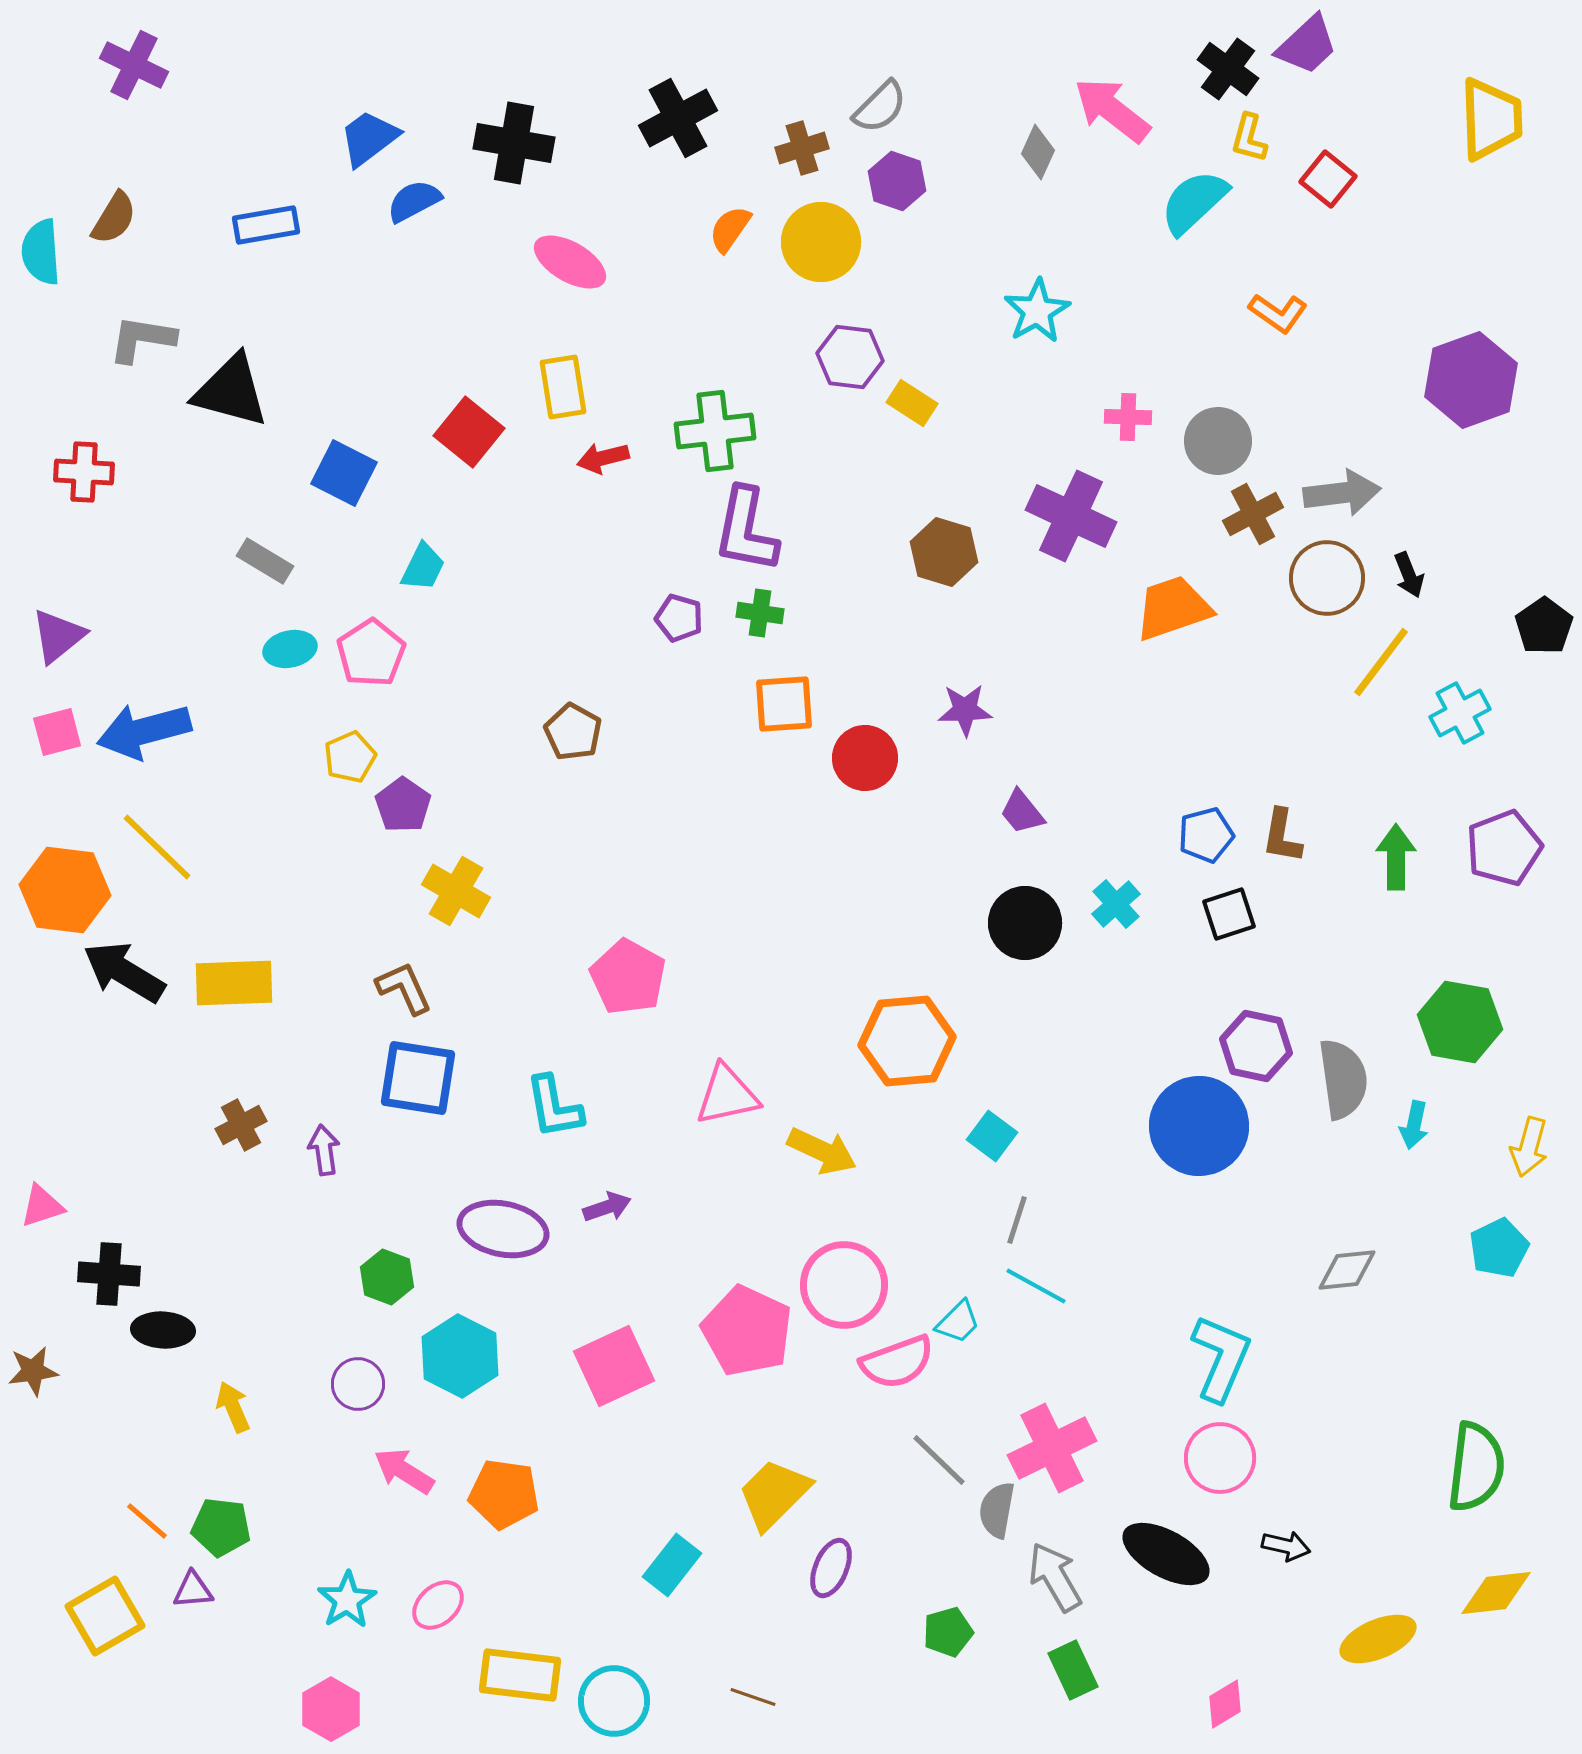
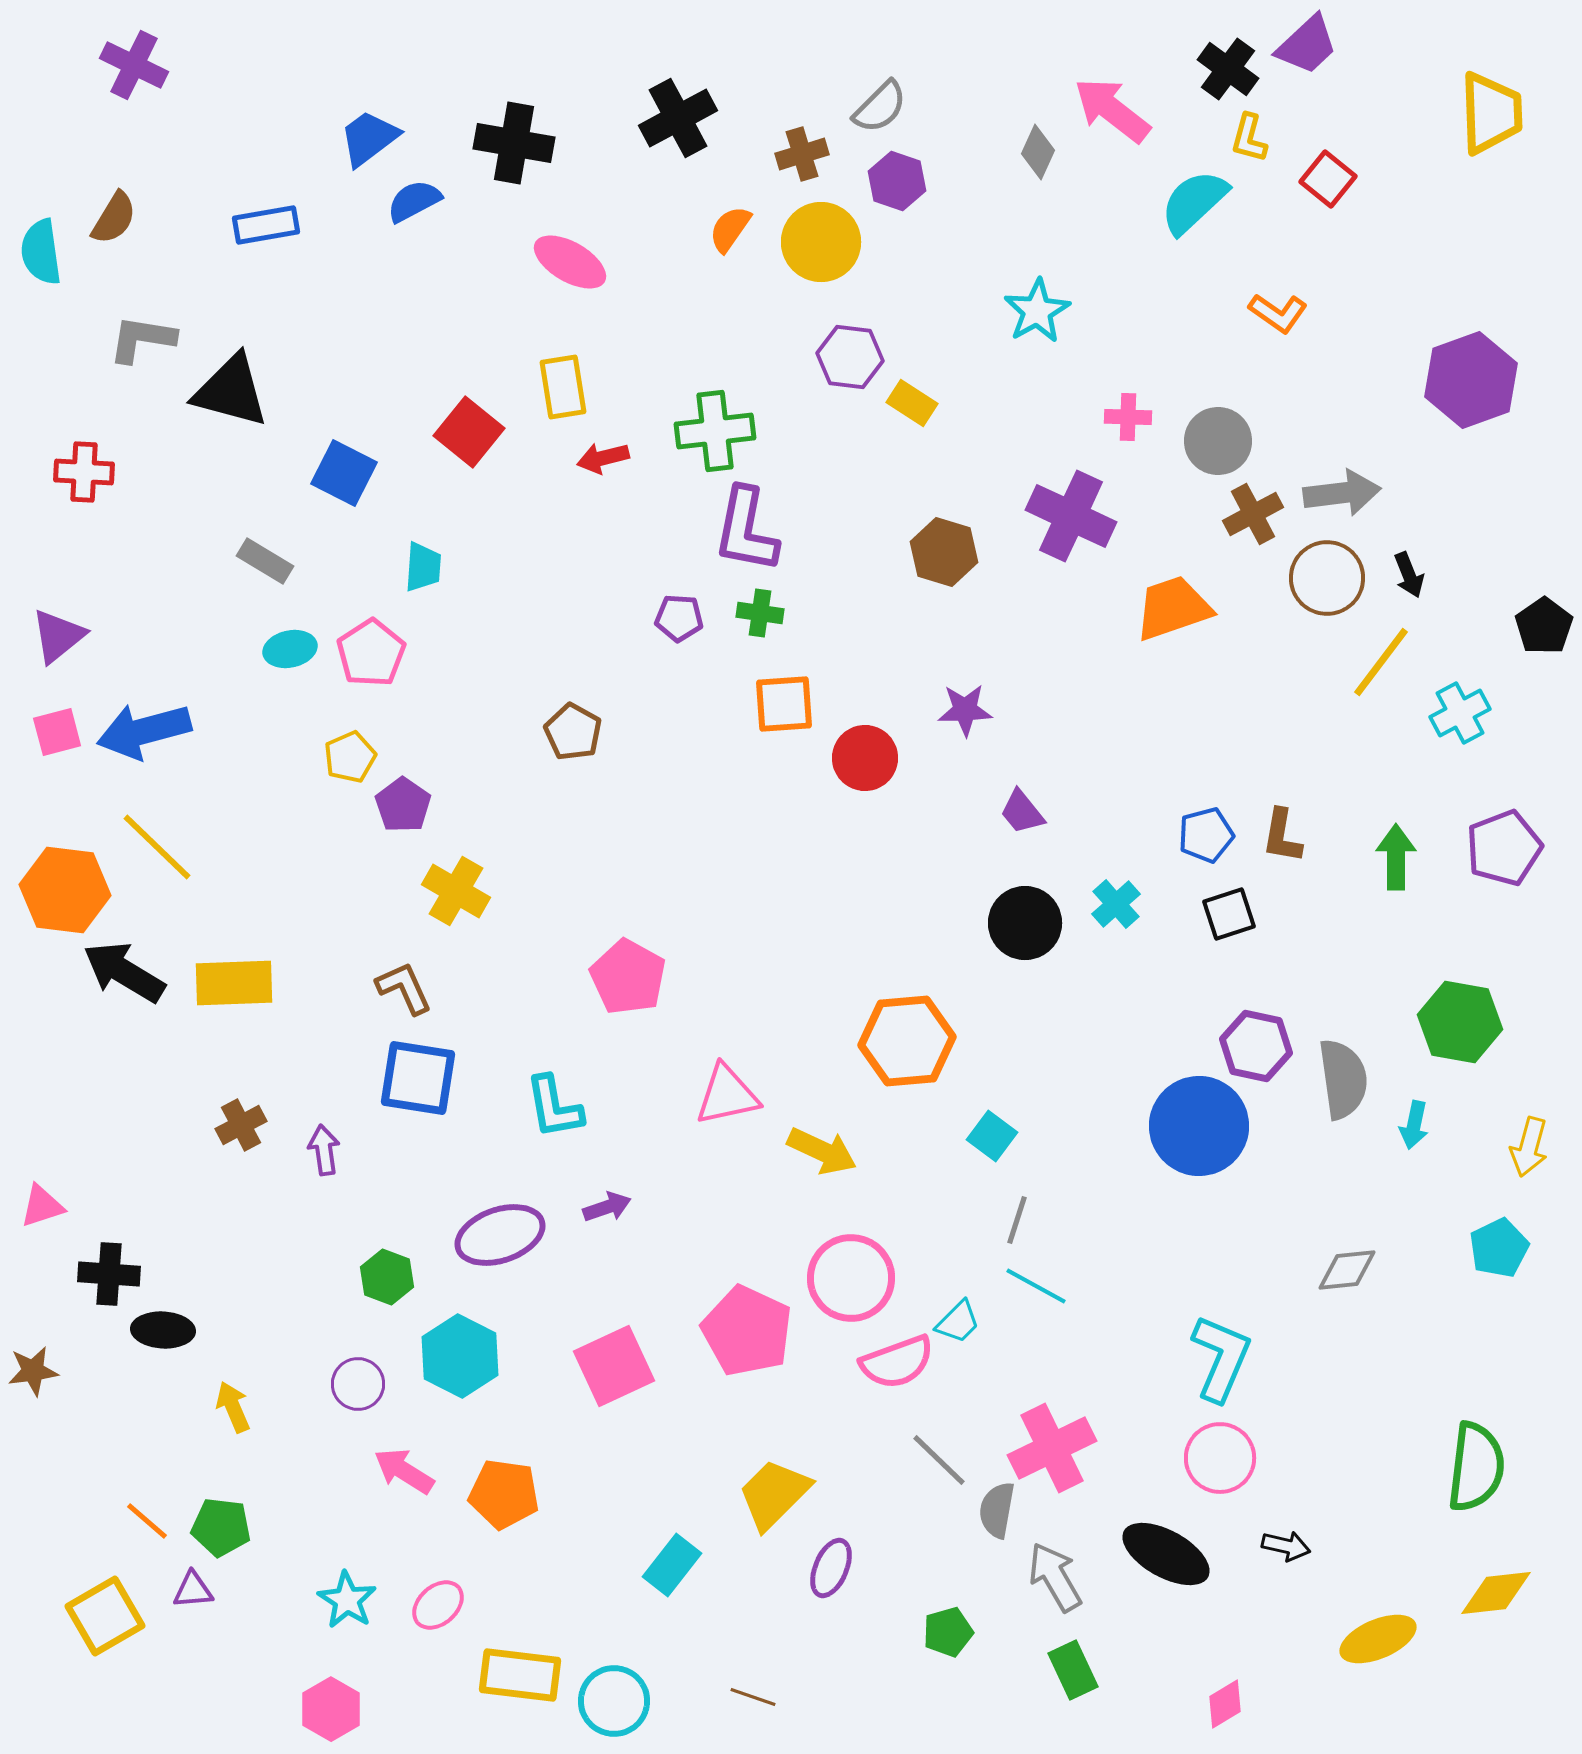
yellow trapezoid at (1491, 119): moved 6 px up
brown cross at (802, 148): moved 6 px down
cyan semicircle at (41, 252): rotated 4 degrees counterclockwise
cyan trapezoid at (423, 567): rotated 22 degrees counterclockwise
purple pentagon at (679, 618): rotated 12 degrees counterclockwise
purple ellipse at (503, 1229): moved 3 px left, 6 px down; rotated 30 degrees counterclockwise
pink circle at (844, 1285): moved 7 px right, 7 px up
cyan star at (347, 1600): rotated 8 degrees counterclockwise
